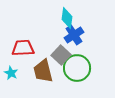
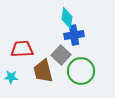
blue cross: rotated 24 degrees clockwise
red trapezoid: moved 1 px left, 1 px down
green circle: moved 4 px right, 3 px down
cyan star: moved 4 px down; rotated 24 degrees counterclockwise
